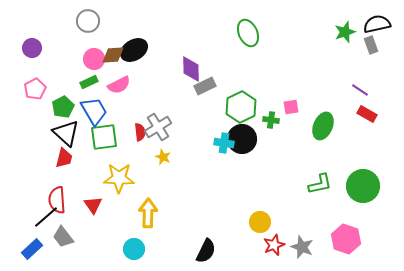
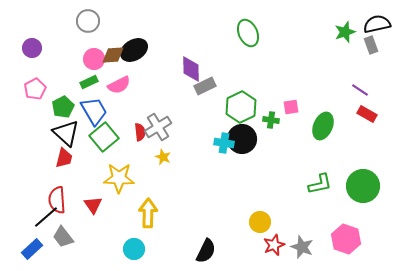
green square at (104, 137): rotated 32 degrees counterclockwise
